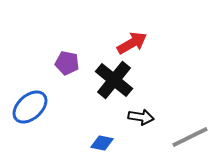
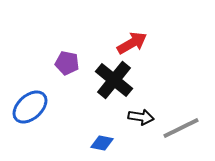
gray line: moved 9 px left, 9 px up
